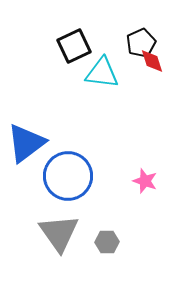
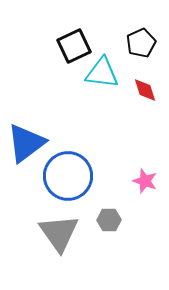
red diamond: moved 7 px left, 29 px down
gray hexagon: moved 2 px right, 22 px up
